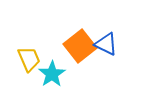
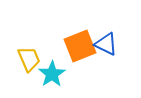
orange square: rotated 16 degrees clockwise
